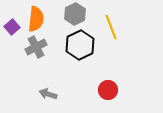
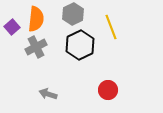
gray hexagon: moved 2 px left
